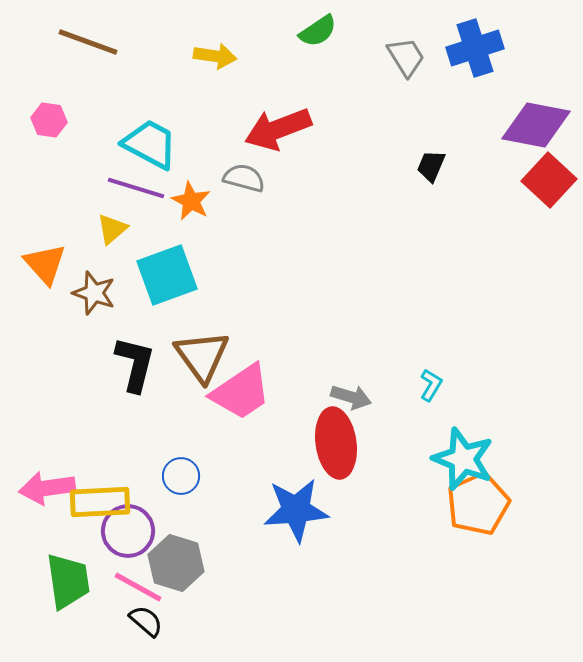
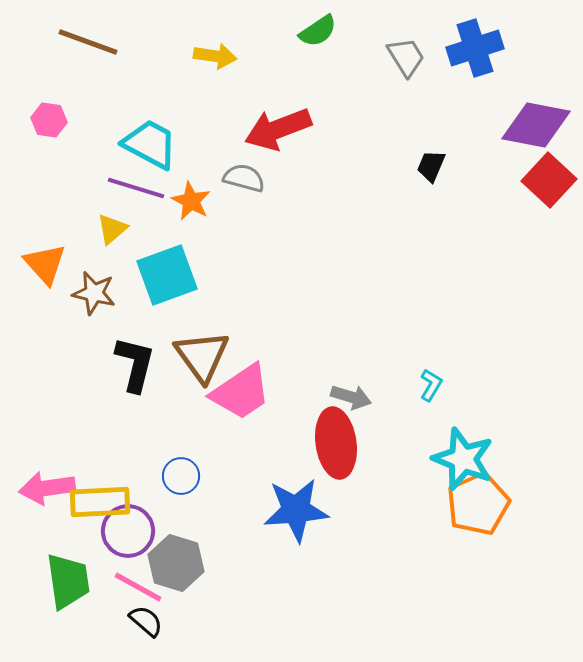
brown star: rotated 6 degrees counterclockwise
